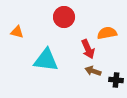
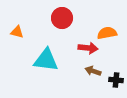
red circle: moved 2 px left, 1 px down
red arrow: moved 1 px up; rotated 60 degrees counterclockwise
